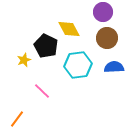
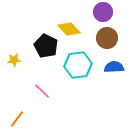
yellow diamond: rotated 15 degrees counterclockwise
yellow star: moved 10 px left; rotated 16 degrees clockwise
